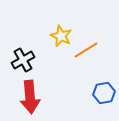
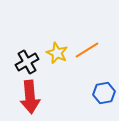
yellow star: moved 4 px left, 17 px down
orange line: moved 1 px right
black cross: moved 4 px right, 2 px down
